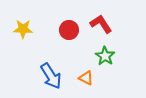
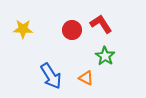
red circle: moved 3 px right
